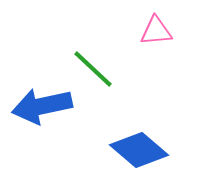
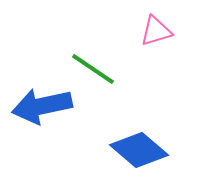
pink triangle: rotated 12 degrees counterclockwise
green line: rotated 9 degrees counterclockwise
